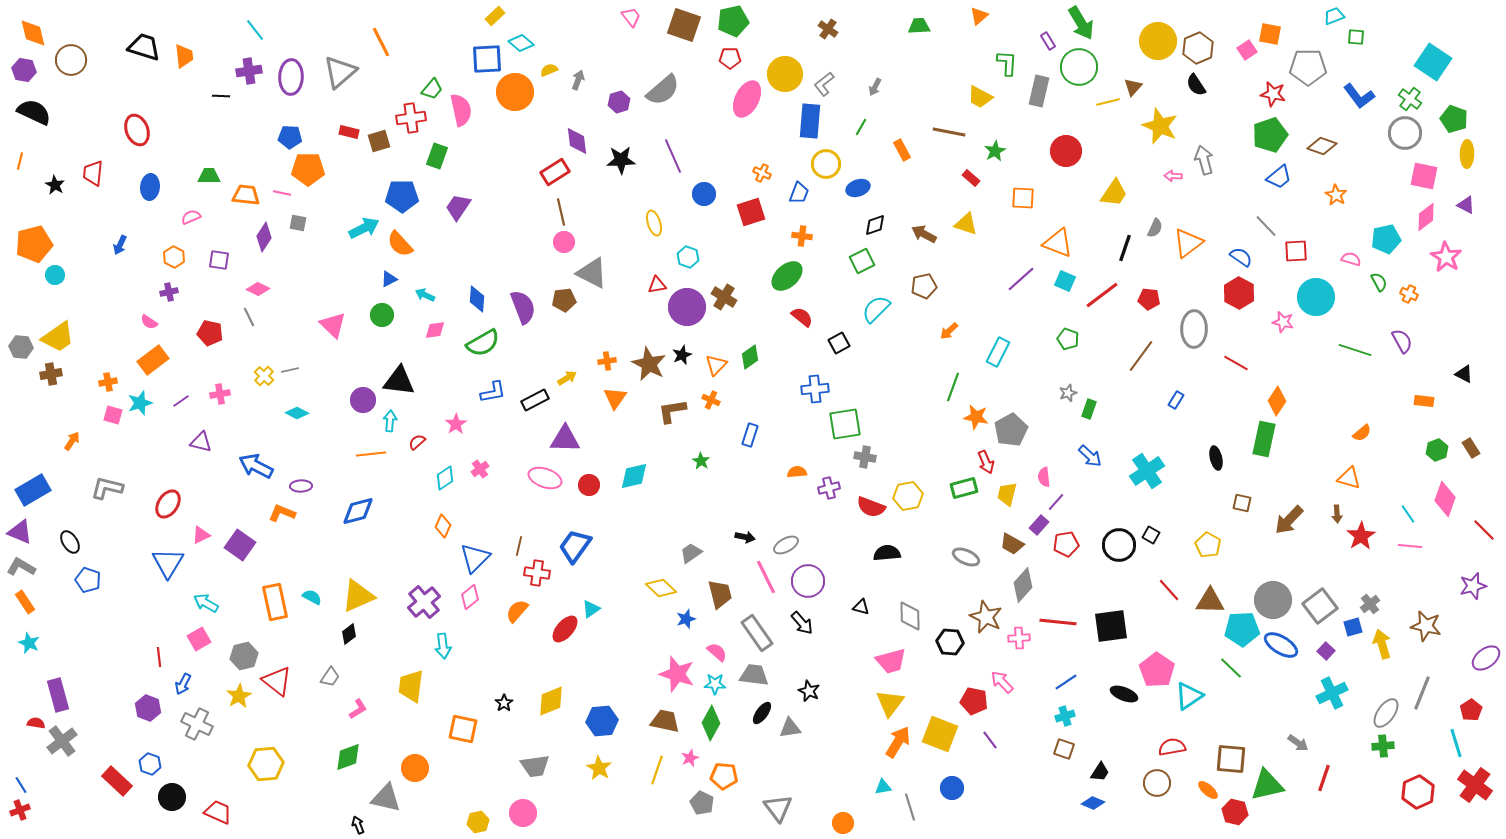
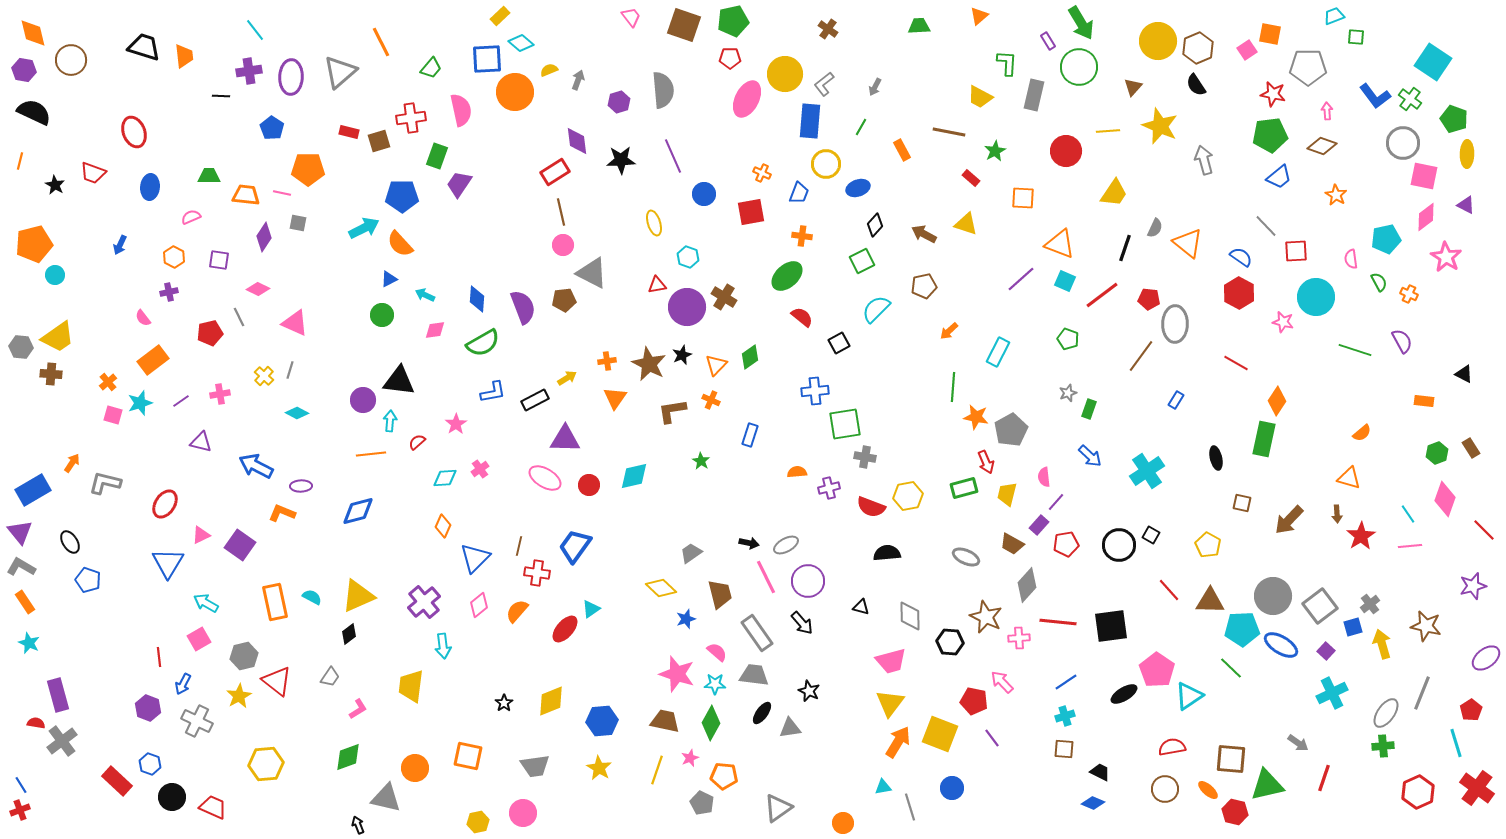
yellow rectangle at (495, 16): moved 5 px right
green trapezoid at (432, 89): moved 1 px left, 21 px up
gray semicircle at (663, 90): rotated 54 degrees counterclockwise
gray rectangle at (1039, 91): moved 5 px left, 4 px down
blue L-shape at (1359, 96): moved 16 px right
yellow line at (1108, 102): moved 29 px down; rotated 10 degrees clockwise
red ellipse at (137, 130): moved 3 px left, 2 px down
gray circle at (1405, 133): moved 2 px left, 10 px down
green pentagon at (1270, 135): rotated 12 degrees clockwise
blue pentagon at (290, 137): moved 18 px left, 9 px up; rotated 30 degrees clockwise
red trapezoid at (93, 173): rotated 76 degrees counterclockwise
pink arrow at (1173, 176): moved 154 px right, 65 px up; rotated 84 degrees clockwise
purple trapezoid at (458, 207): moved 1 px right, 23 px up
red square at (751, 212): rotated 8 degrees clockwise
black diamond at (875, 225): rotated 30 degrees counterclockwise
pink circle at (564, 242): moved 1 px left, 3 px down
orange triangle at (1058, 243): moved 2 px right, 1 px down
orange triangle at (1188, 243): rotated 44 degrees counterclockwise
pink semicircle at (1351, 259): rotated 114 degrees counterclockwise
gray line at (249, 317): moved 10 px left
pink semicircle at (149, 322): moved 6 px left, 4 px up; rotated 18 degrees clockwise
pink triangle at (333, 325): moved 38 px left, 2 px up; rotated 20 degrees counterclockwise
gray ellipse at (1194, 329): moved 19 px left, 5 px up
red pentagon at (210, 333): rotated 25 degrees counterclockwise
gray line at (290, 370): rotated 60 degrees counterclockwise
brown cross at (51, 374): rotated 15 degrees clockwise
orange cross at (108, 382): rotated 30 degrees counterclockwise
green line at (953, 387): rotated 16 degrees counterclockwise
blue cross at (815, 389): moved 2 px down
orange arrow at (72, 441): moved 22 px down
green hexagon at (1437, 450): moved 3 px down
cyan diamond at (445, 478): rotated 30 degrees clockwise
pink ellipse at (545, 478): rotated 12 degrees clockwise
gray L-shape at (107, 488): moved 2 px left, 5 px up
red ellipse at (168, 504): moved 3 px left
purple triangle at (20, 532): rotated 28 degrees clockwise
black arrow at (745, 537): moved 4 px right, 6 px down
pink line at (1410, 546): rotated 10 degrees counterclockwise
gray diamond at (1023, 585): moved 4 px right
pink diamond at (470, 597): moved 9 px right, 8 px down
gray circle at (1273, 600): moved 4 px up
black ellipse at (1124, 694): rotated 52 degrees counterclockwise
gray cross at (197, 724): moved 3 px up
orange square at (463, 729): moved 5 px right, 27 px down
purple line at (990, 740): moved 2 px right, 2 px up
brown square at (1064, 749): rotated 15 degrees counterclockwise
black trapezoid at (1100, 772): rotated 95 degrees counterclockwise
brown circle at (1157, 783): moved 8 px right, 6 px down
red cross at (1475, 785): moved 2 px right, 3 px down
gray triangle at (778, 808): rotated 32 degrees clockwise
red trapezoid at (218, 812): moved 5 px left, 5 px up
